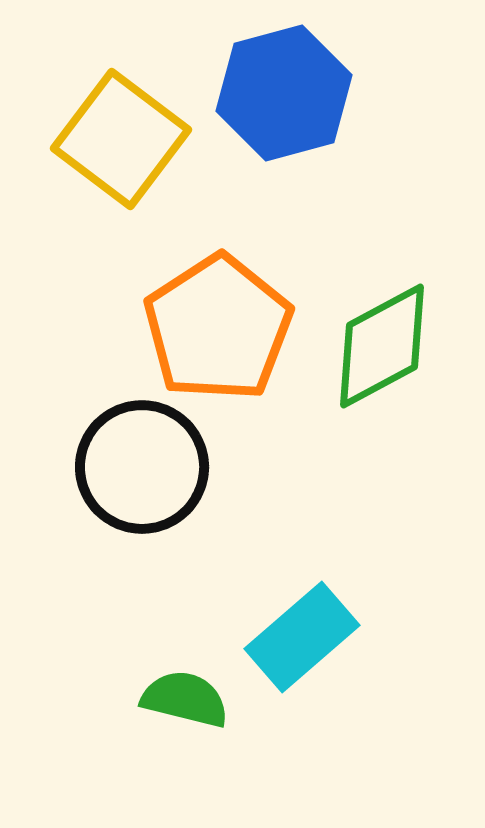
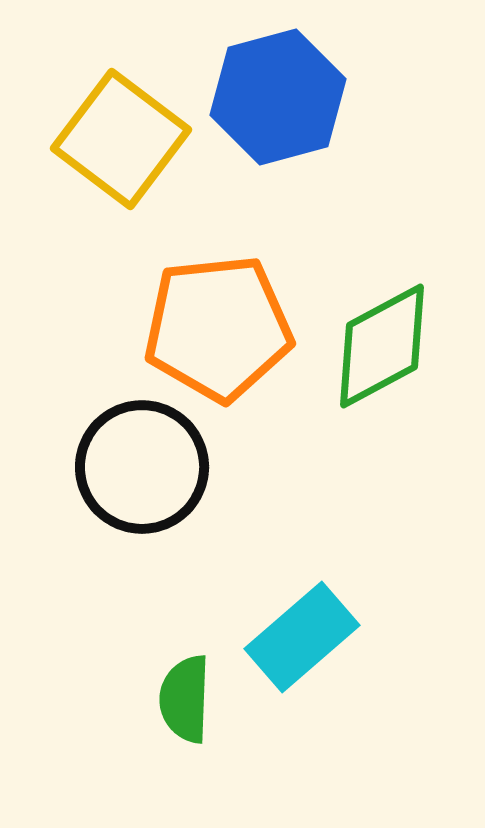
blue hexagon: moved 6 px left, 4 px down
orange pentagon: rotated 27 degrees clockwise
green semicircle: rotated 102 degrees counterclockwise
